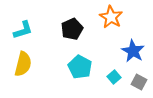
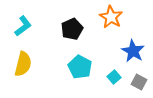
cyan L-shape: moved 4 px up; rotated 20 degrees counterclockwise
